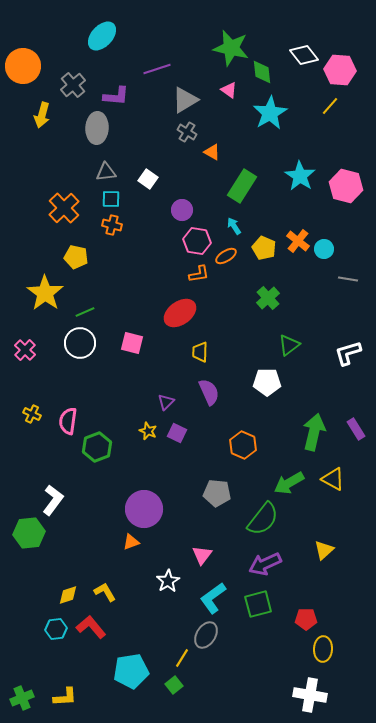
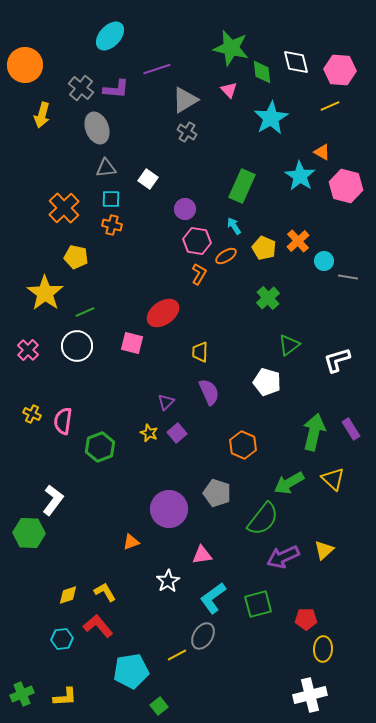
cyan ellipse at (102, 36): moved 8 px right
white diamond at (304, 55): moved 8 px left, 7 px down; rotated 24 degrees clockwise
orange circle at (23, 66): moved 2 px right, 1 px up
gray cross at (73, 85): moved 8 px right, 3 px down; rotated 10 degrees counterclockwise
pink triangle at (229, 90): rotated 12 degrees clockwise
purple L-shape at (116, 96): moved 7 px up
yellow line at (330, 106): rotated 24 degrees clockwise
cyan star at (270, 113): moved 1 px right, 5 px down
gray ellipse at (97, 128): rotated 24 degrees counterclockwise
orange triangle at (212, 152): moved 110 px right
gray triangle at (106, 172): moved 4 px up
green rectangle at (242, 186): rotated 8 degrees counterclockwise
purple circle at (182, 210): moved 3 px right, 1 px up
orange cross at (298, 241): rotated 10 degrees clockwise
cyan circle at (324, 249): moved 12 px down
orange L-shape at (199, 274): rotated 50 degrees counterclockwise
gray line at (348, 279): moved 2 px up
red ellipse at (180, 313): moved 17 px left
white circle at (80, 343): moved 3 px left, 3 px down
pink cross at (25, 350): moved 3 px right
white L-shape at (348, 353): moved 11 px left, 7 px down
white pentagon at (267, 382): rotated 16 degrees clockwise
pink semicircle at (68, 421): moved 5 px left
purple rectangle at (356, 429): moved 5 px left
yellow star at (148, 431): moved 1 px right, 2 px down
purple square at (177, 433): rotated 24 degrees clockwise
green hexagon at (97, 447): moved 3 px right
yellow triangle at (333, 479): rotated 15 degrees clockwise
gray pentagon at (217, 493): rotated 12 degrees clockwise
purple circle at (144, 509): moved 25 px right
green hexagon at (29, 533): rotated 8 degrees clockwise
pink triangle at (202, 555): rotated 45 degrees clockwise
purple arrow at (265, 564): moved 18 px right, 7 px up
red L-shape at (91, 627): moved 7 px right, 1 px up
cyan hexagon at (56, 629): moved 6 px right, 10 px down
gray ellipse at (206, 635): moved 3 px left, 1 px down
yellow line at (182, 658): moved 5 px left, 3 px up; rotated 30 degrees clockwise
green square at (174, 685): moved 15 px left, 21 px down
white cross at (310, 695): rotated 24 degrees counterclockwise
green cross at (22, 698): moved 4 px up
